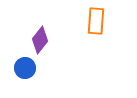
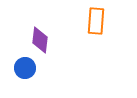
purple diamond: rotated 32 degrees counterclockwise
